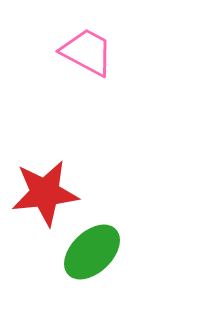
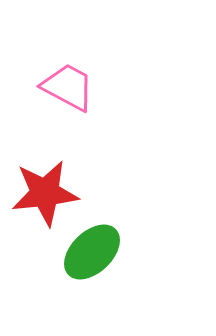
pink trapezoid: moved 19 px left, 35 px down
